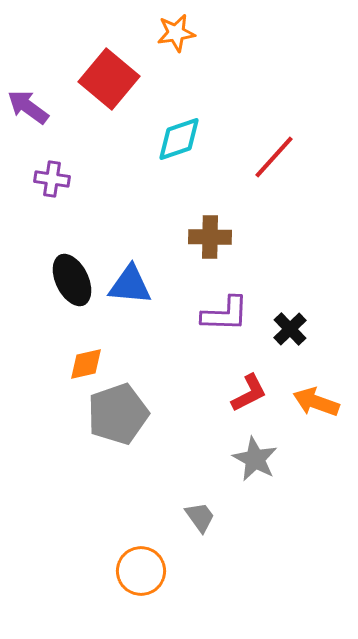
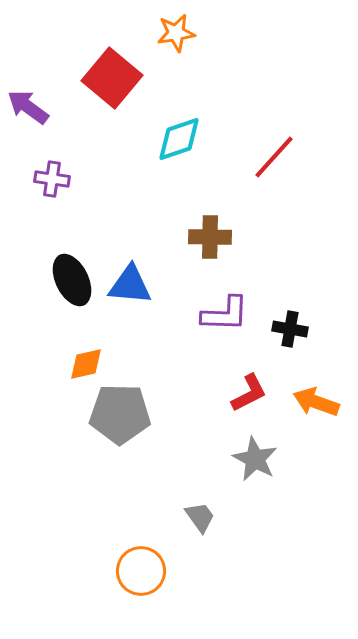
red square: moved 3 px right, 1 px up
black cross: rotated 36 degrees counterclockwise
gray pentagon: moved 2 px right; rotated 20 degrees clockwise
